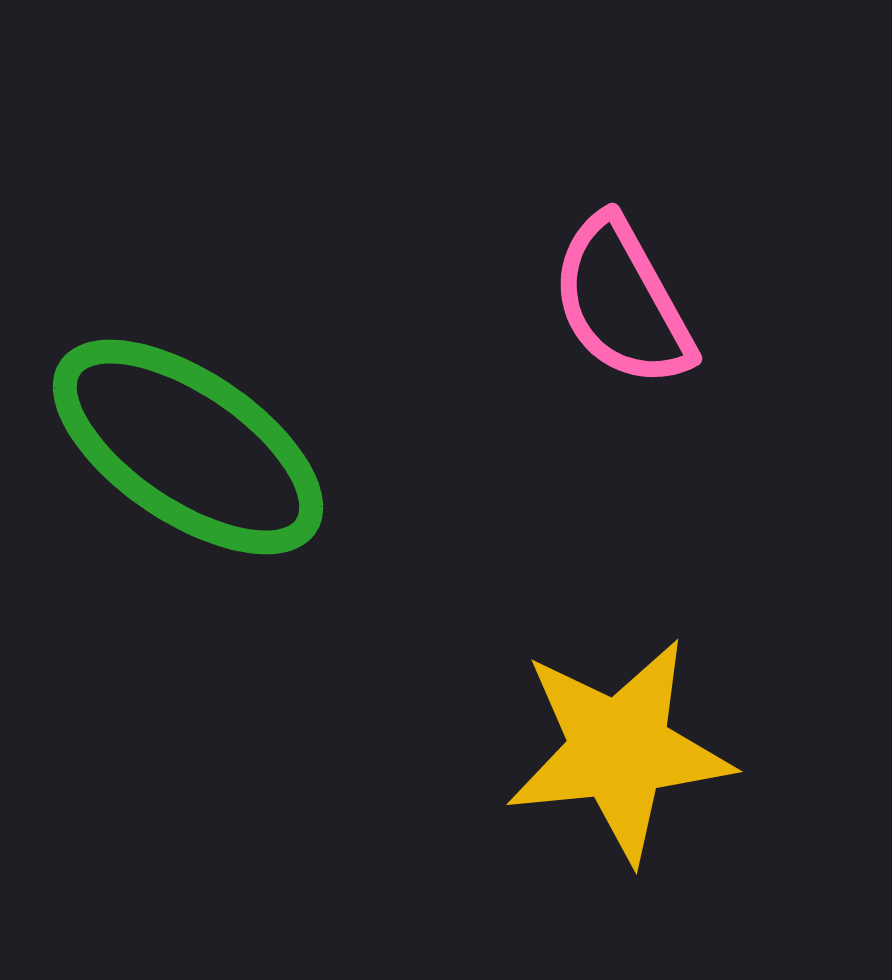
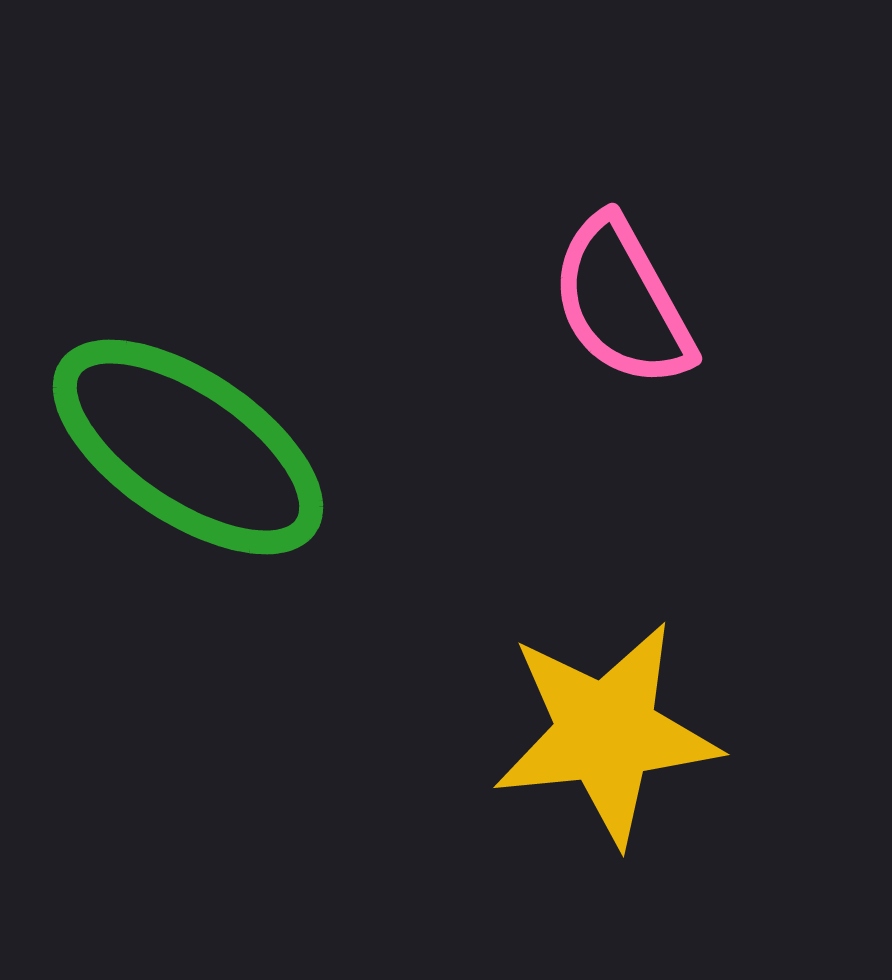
yellow star: moved 13 px left, 17 px up
